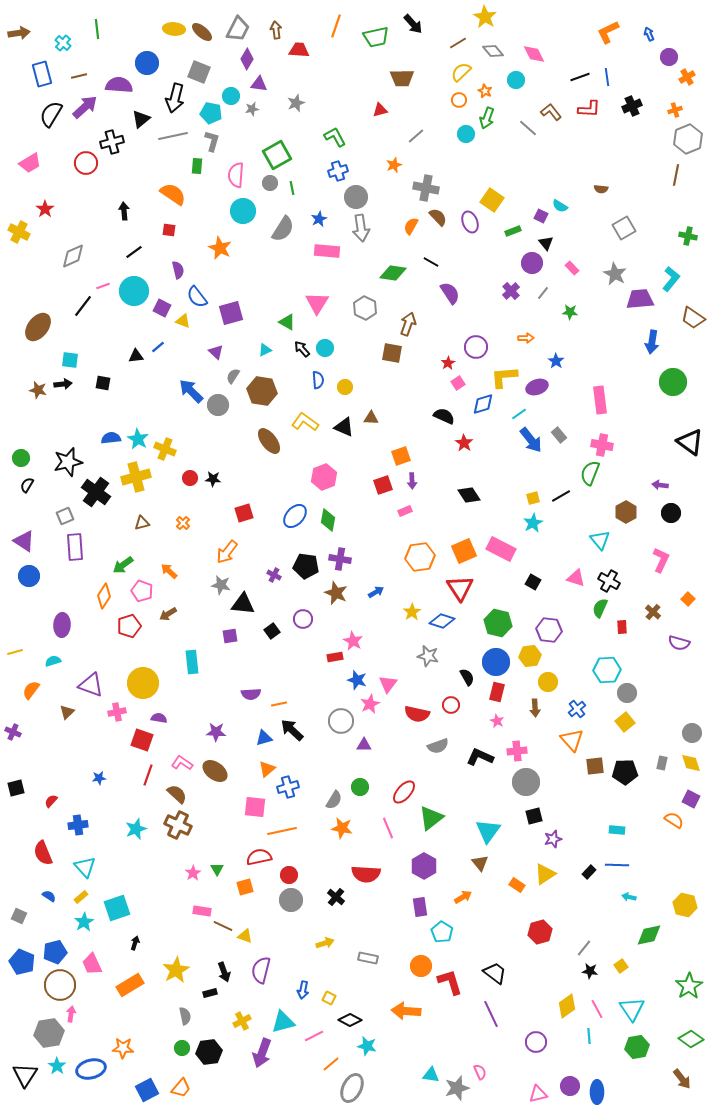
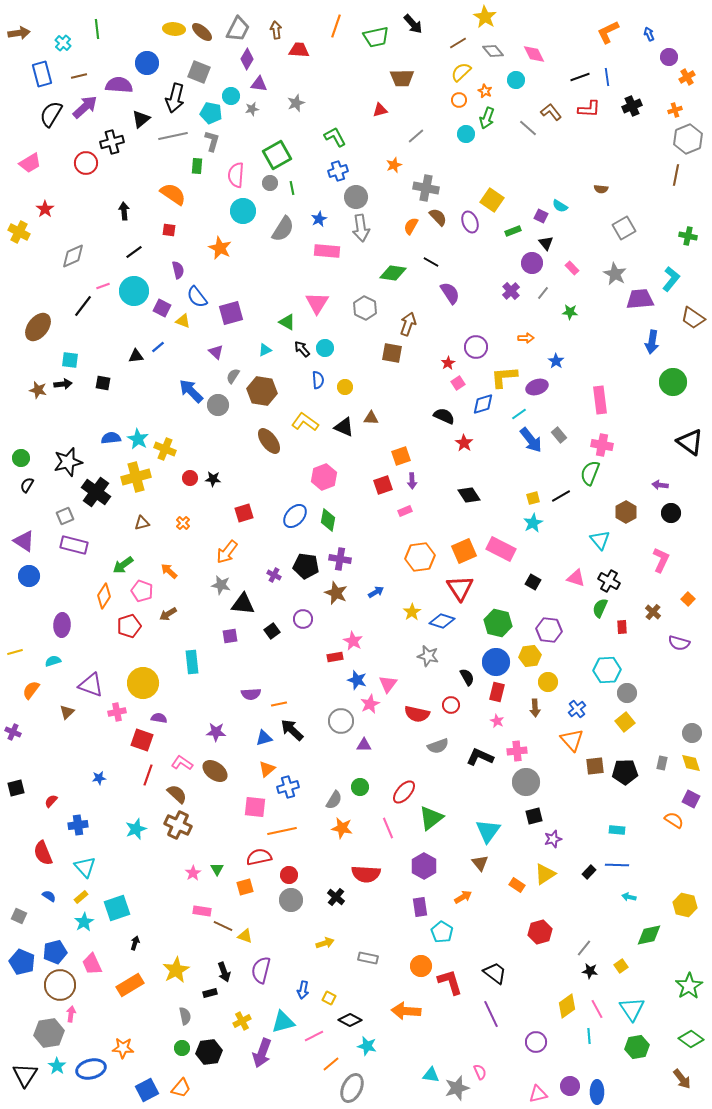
purple rectangle at (75, 547): moved 1 px left, 2 px up; rotated 72 degrees counterclockwise
